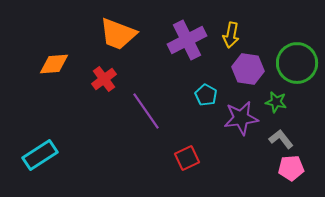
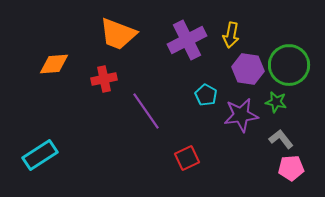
green circle: moved 8 px left, 2 px down
red cross: rotated 25 degrees clockwise
purple star: moved 3 px up
